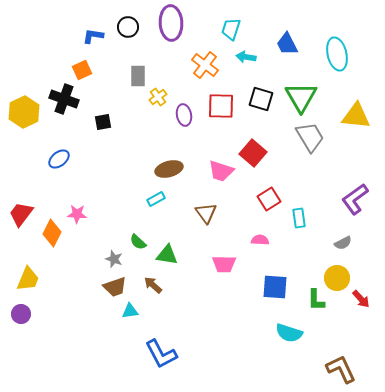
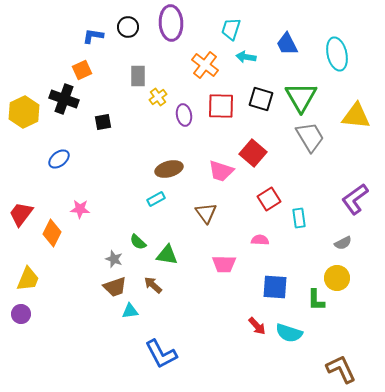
pink star at (77, 214): moved 3 px right, 5 px up
red arrow at (361, 299): moved 104 px left, 27 px down
